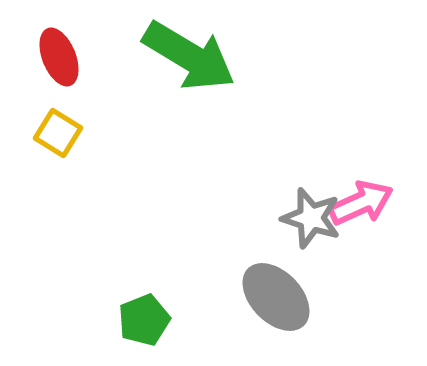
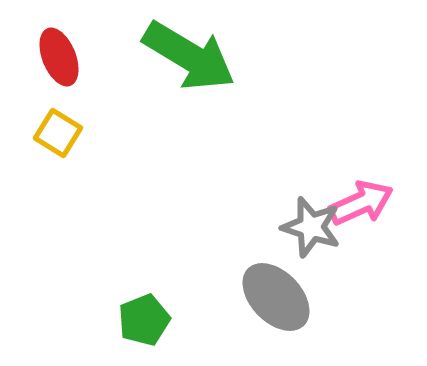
gray star: moved 9 px down
